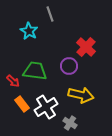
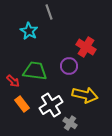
gray line: moved 1 px left, 2 px up
red cross: rotated 12 degrees counterclockwise
yellow arrow: moved 4 px right
white cross: moved 5 px right, 2 px up
